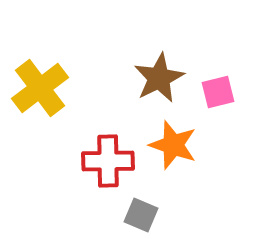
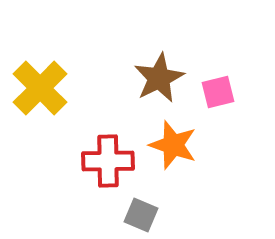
yellow cross: rotated 8 degrees counterclockwise
